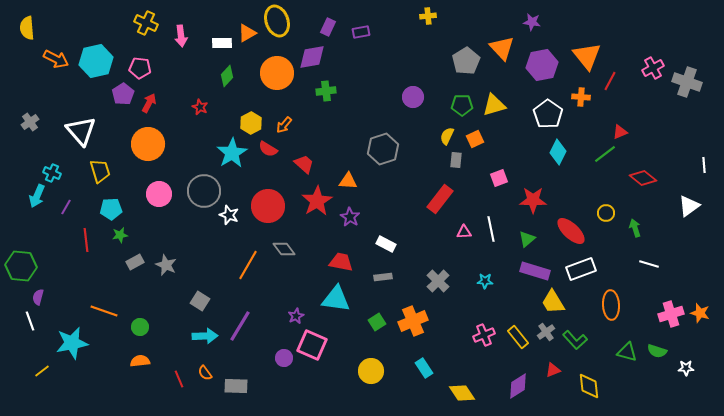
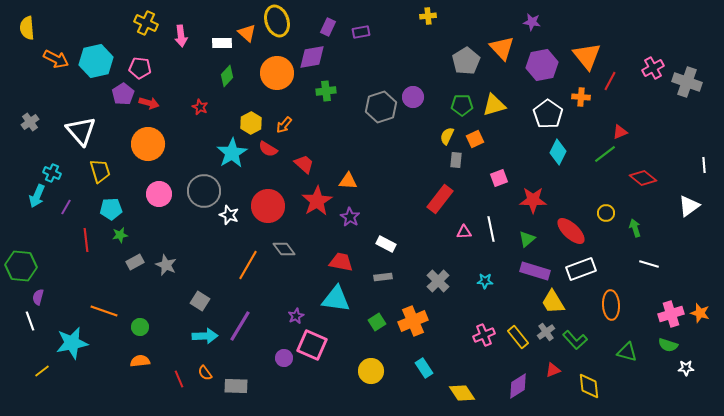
orange triangle at (247, 33): rotated 48 degrees counterclockwise
red arrow at (149, 103): rotated 78 degrees clockwise
gray hexagon at (383, 149): moved 2 px left, 42 px up
green semicircle at (657, 351): moved 11 px right, 6 px up
